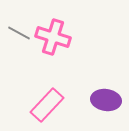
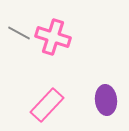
purple ellipse: rotated 76 degrees clockwise
